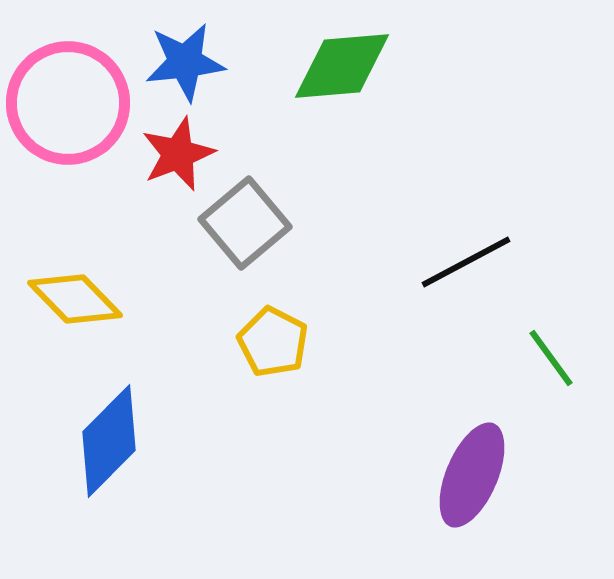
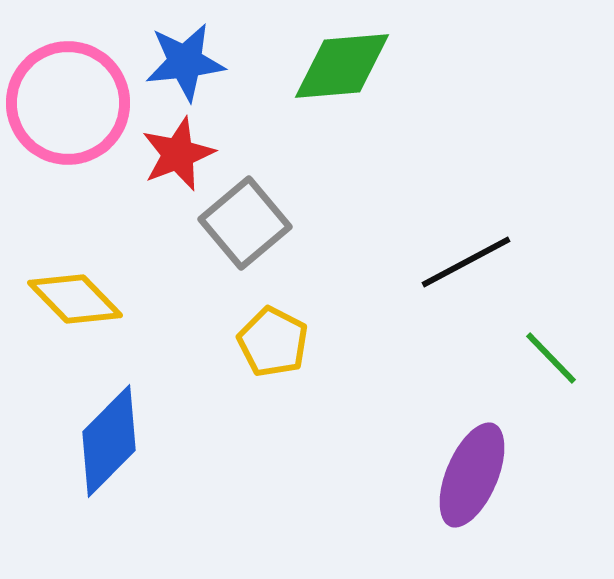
green line: rotated 8 degrees counterclockwise
